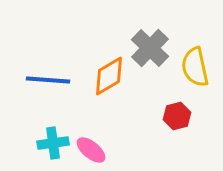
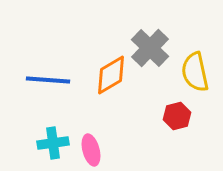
yellow semicircle: moved 5 px down
orange diamond: moved 2 px right, 1 px up
pink ellipse: rotated 36 degrees clockwise
